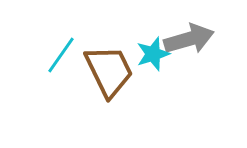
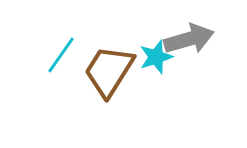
cyan star: moved 3 px right, 3 px down
brown trapezoid: rotated 122 degrees counterclockwise
